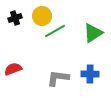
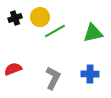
yellow circle: moved 2 px left, 1 px down
green triangle: rotated 20 degrees clockwise
gray L-shape: moved 5 px left; rotated 110 degrees clockwise
